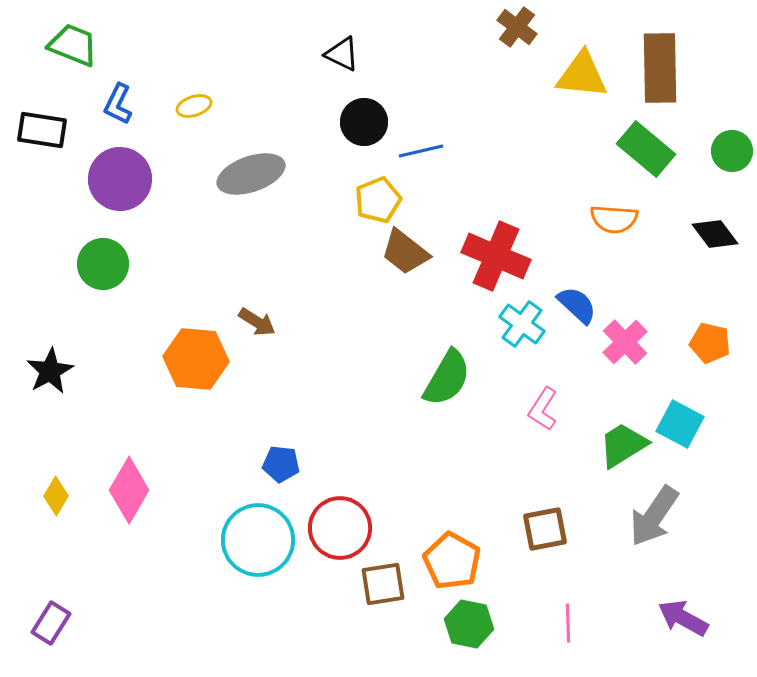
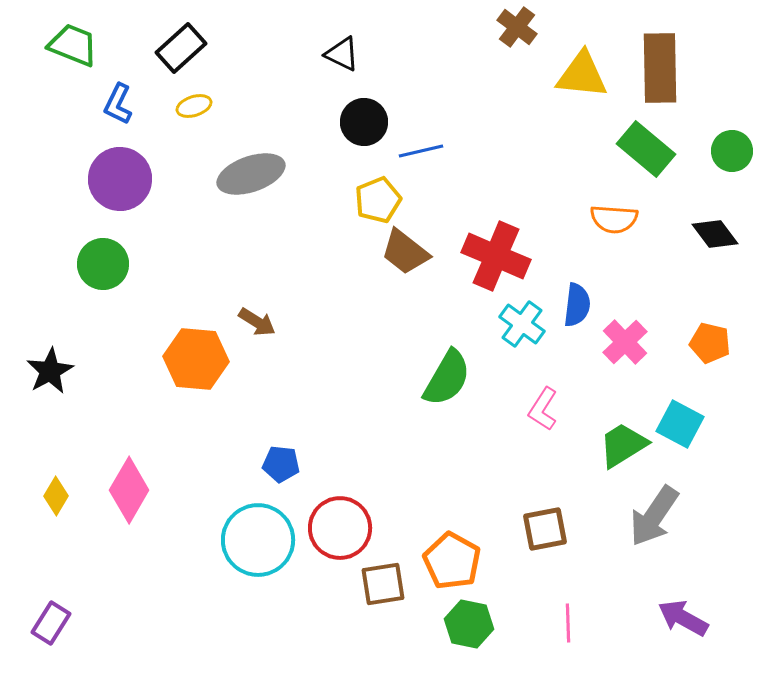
black rectangle at (42, 130): moved 139 px right, 82 px up; rotated 51 degrees counterclockwise
blue semicircle at (577, 305): rotated 54 degrees clockwise
